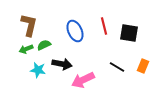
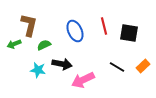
green arrow: moved 12 px left, 5 px up
orange rectangle: rotated 24 degrees clockwise
